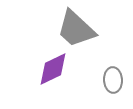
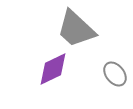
gray ellipse: moved 2 px right, 6 px up; rotated 35 degrees counterclockwise
